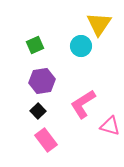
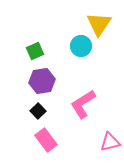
green square: moved 6 px down
pink triangle: moved 16 px down; rotated 30 degrees counterclockwise
